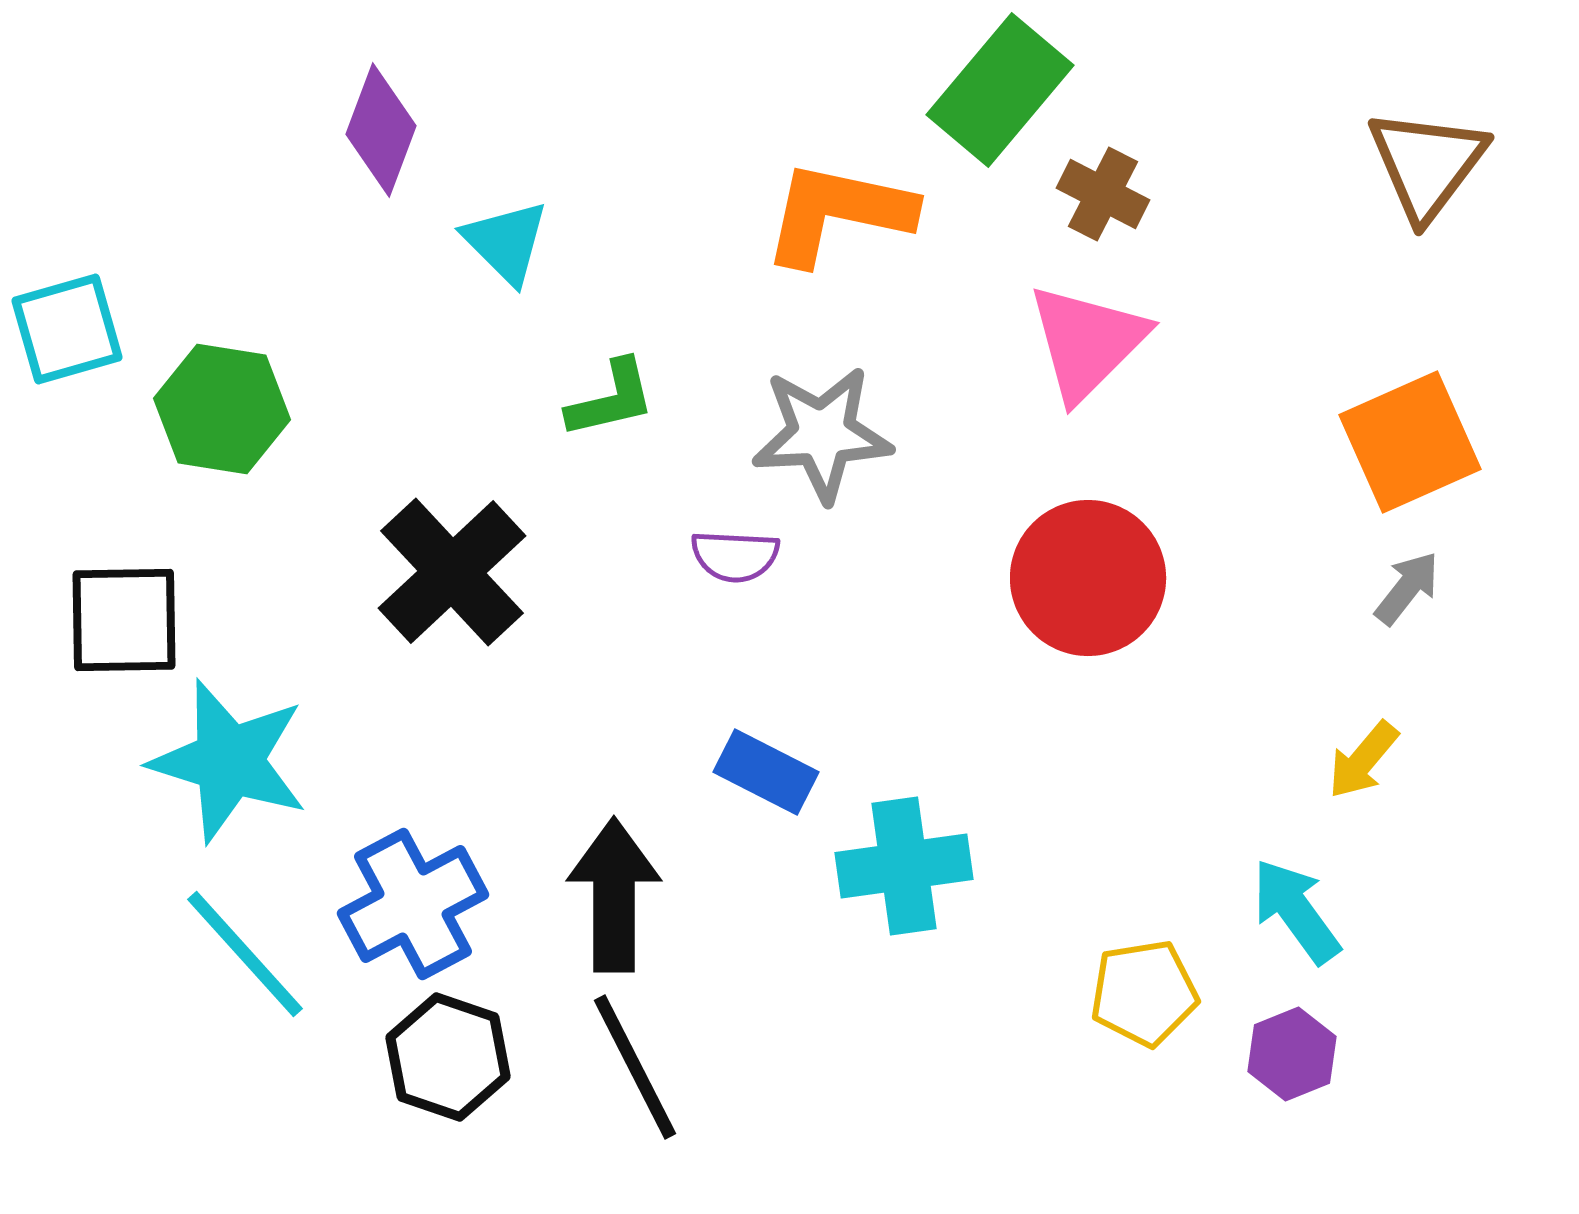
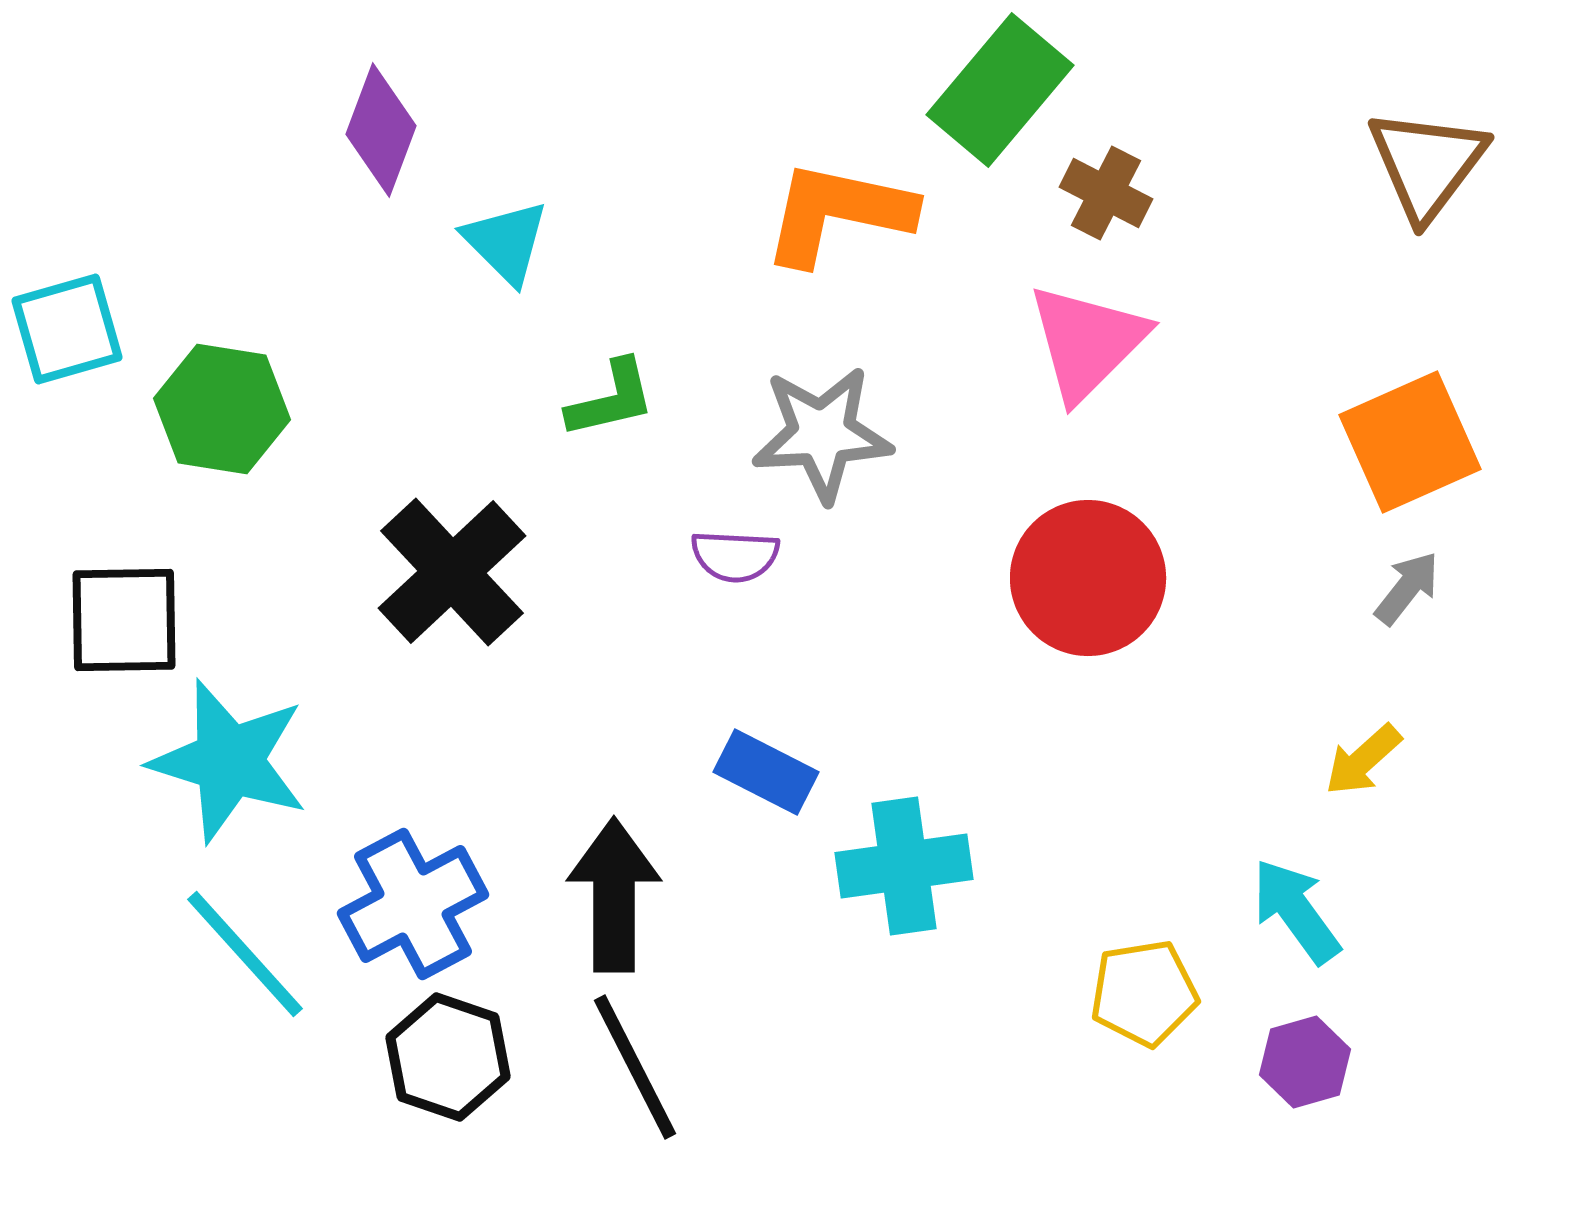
brown cross: moved 3 px right, 1 px up
yellow arrow: rotated 8 degrees clockwise
purple hexagon: moved 13 px right, 8 px down; rotated 6 degrees clockwise
